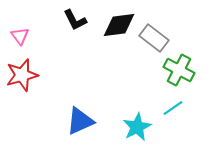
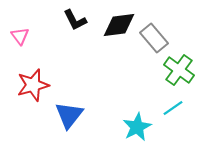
gray rectangle: rotated 12 degrees clockwise
green cross: rotated 8 degrees clockwise
red star: moved 11 px right, 10 px down
blue triangle: moved 11 px left, 6 px up; rotated 28 degrees counterclockwise
